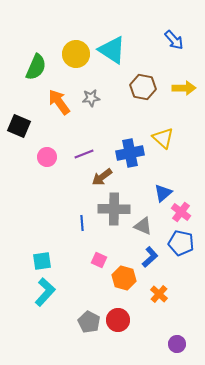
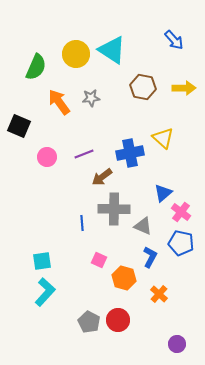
blue L-shape: rotated 20 degrees counterclockwise
